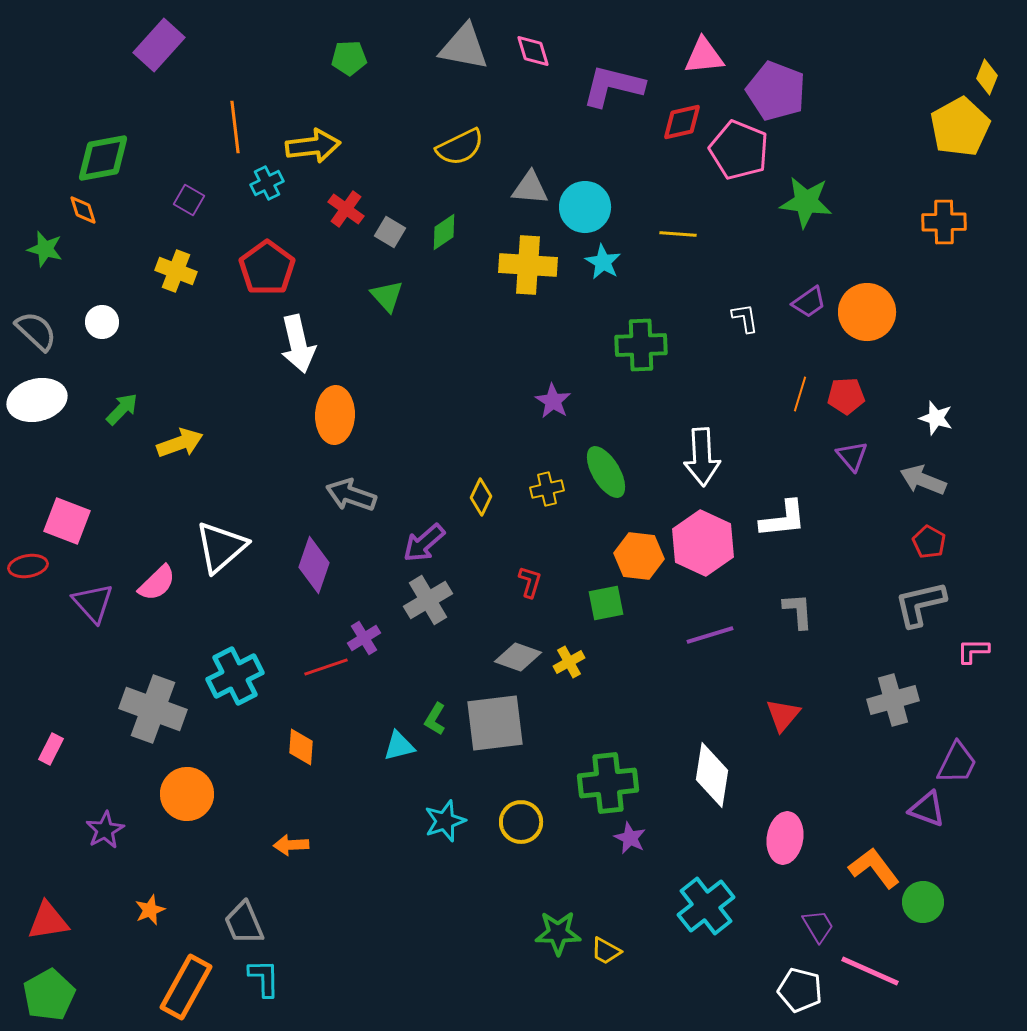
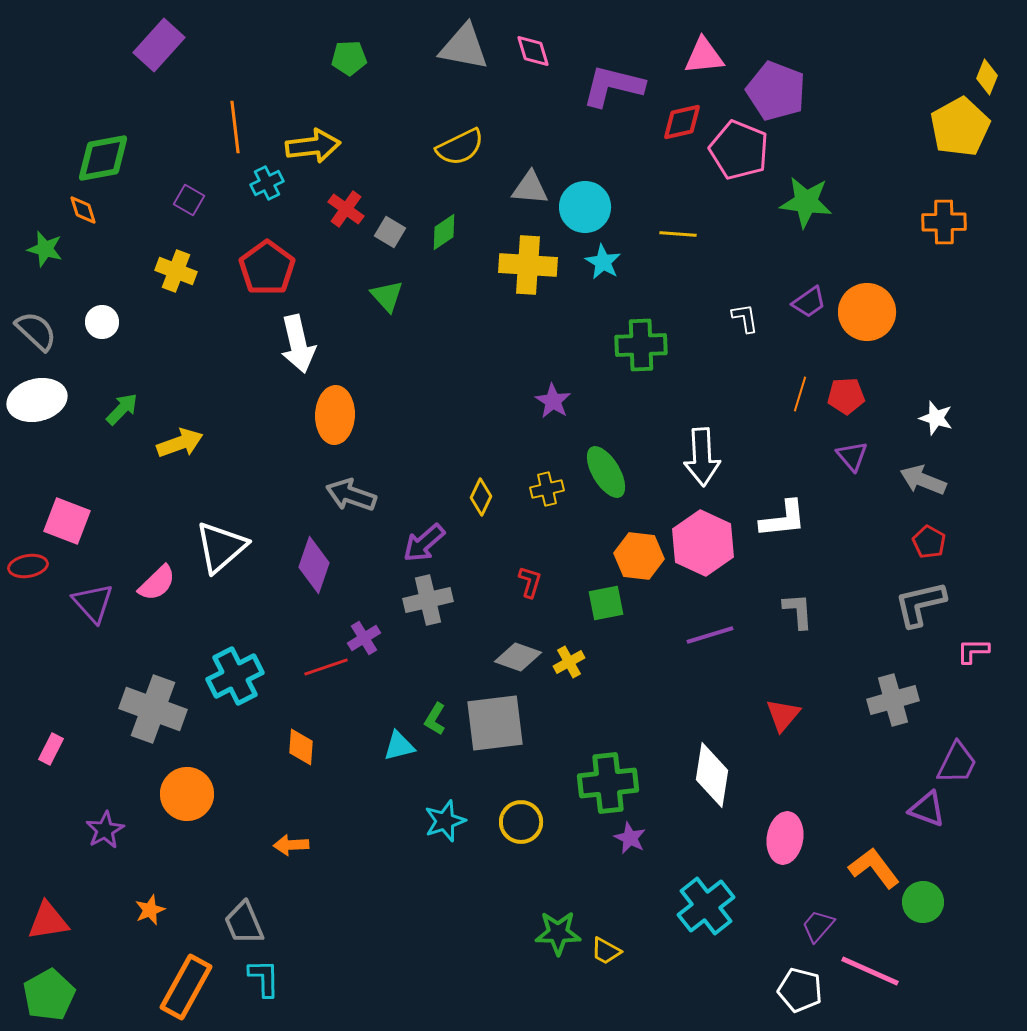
gray cross at (428, 600): rotated 18 degrees clockwise
purple trapezoid at (818, 926): rotated 108 degrees counterclockwise
